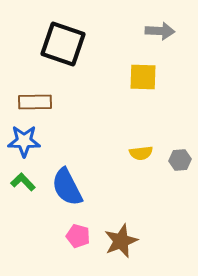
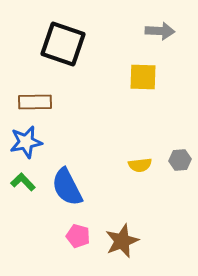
blue star: moved 2 px right, 1 px down; rotated 12 degrees counterclockwise
yellow semicircle: moved 1 px left, 12 px down
brown star: moved 1 px right
